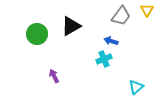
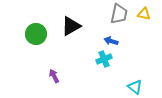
yellow triangle: moved 3 px left, 4 px down; rotated 48 degrees counterclockwise
gray trapezoid: moved 2 px left, 2 px up; rotated 25 degrees counterclockwise
green circle: moved 1 px left
cyan triangle: moved 1 px left; rotated 42 degrees counterclockwise
